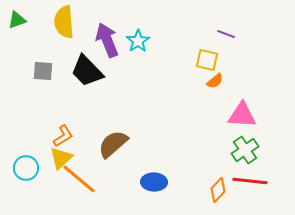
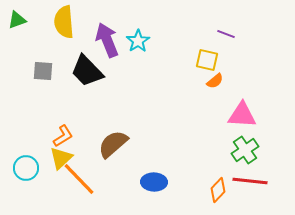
orange line: rotated 6 degrees clockwise
